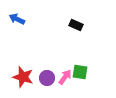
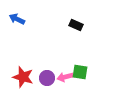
pink arrow: rotated 140 degrees counterclockwise
